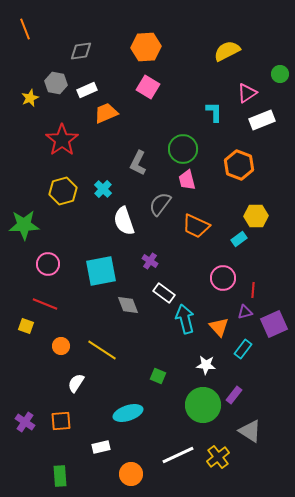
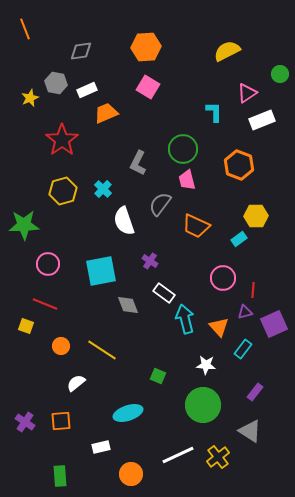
white semicircle at (76, 383): rotated 18 degrees clockwise
purple rectangle at (234, 395): moved 21 px right, 3 px up
